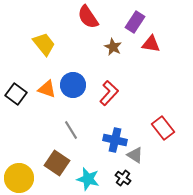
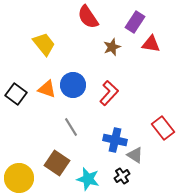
brown star: moved 1 px left; rotated 24 degrees clockwise
gray line: moved 3 px up
black cross: moved 1 px left, 2 px up; rotated 21 degrees clockwise
